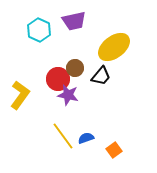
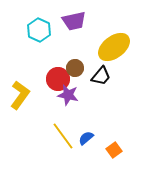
blue semicircle: rotated 21 degrees counterclockwise
